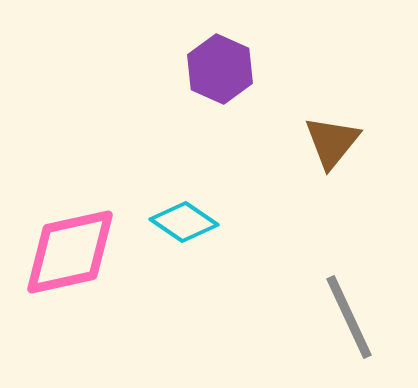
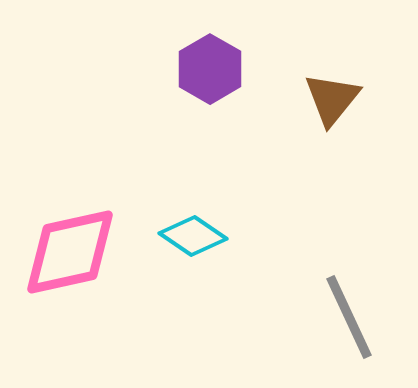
purple hexagon: moved 10 px left; rotated 6 degrees clockwise
brown triangle: moved 43 px up
cyan diamond: moved 9 px right, 14 px down
